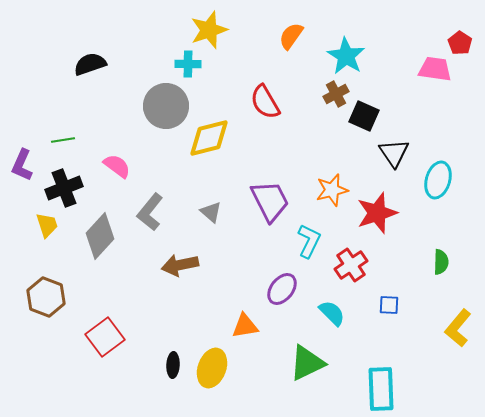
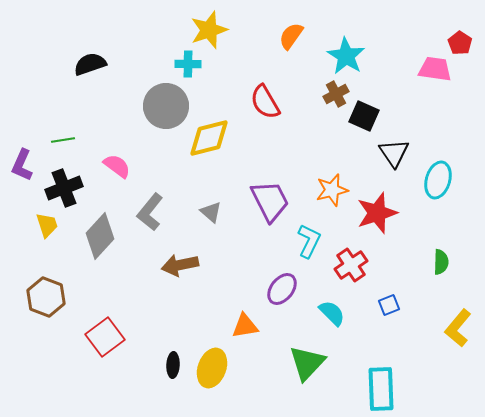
blue square: rotated 25 degrees counterclockwise
green triangle: rotated 21 degrees counterclockwise
